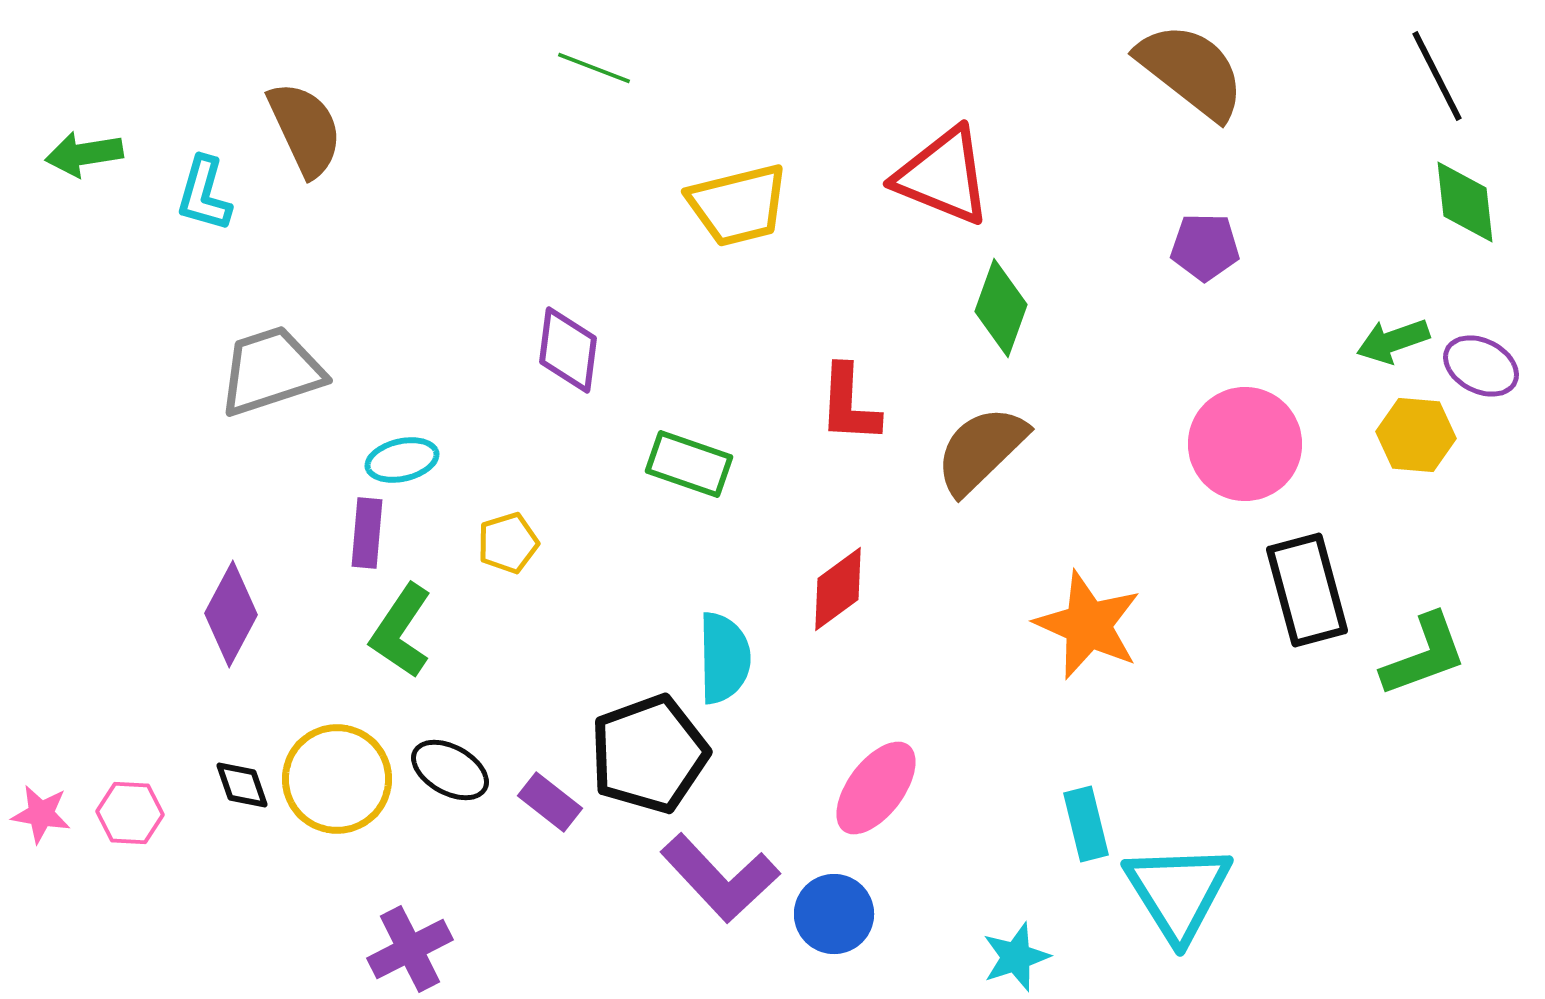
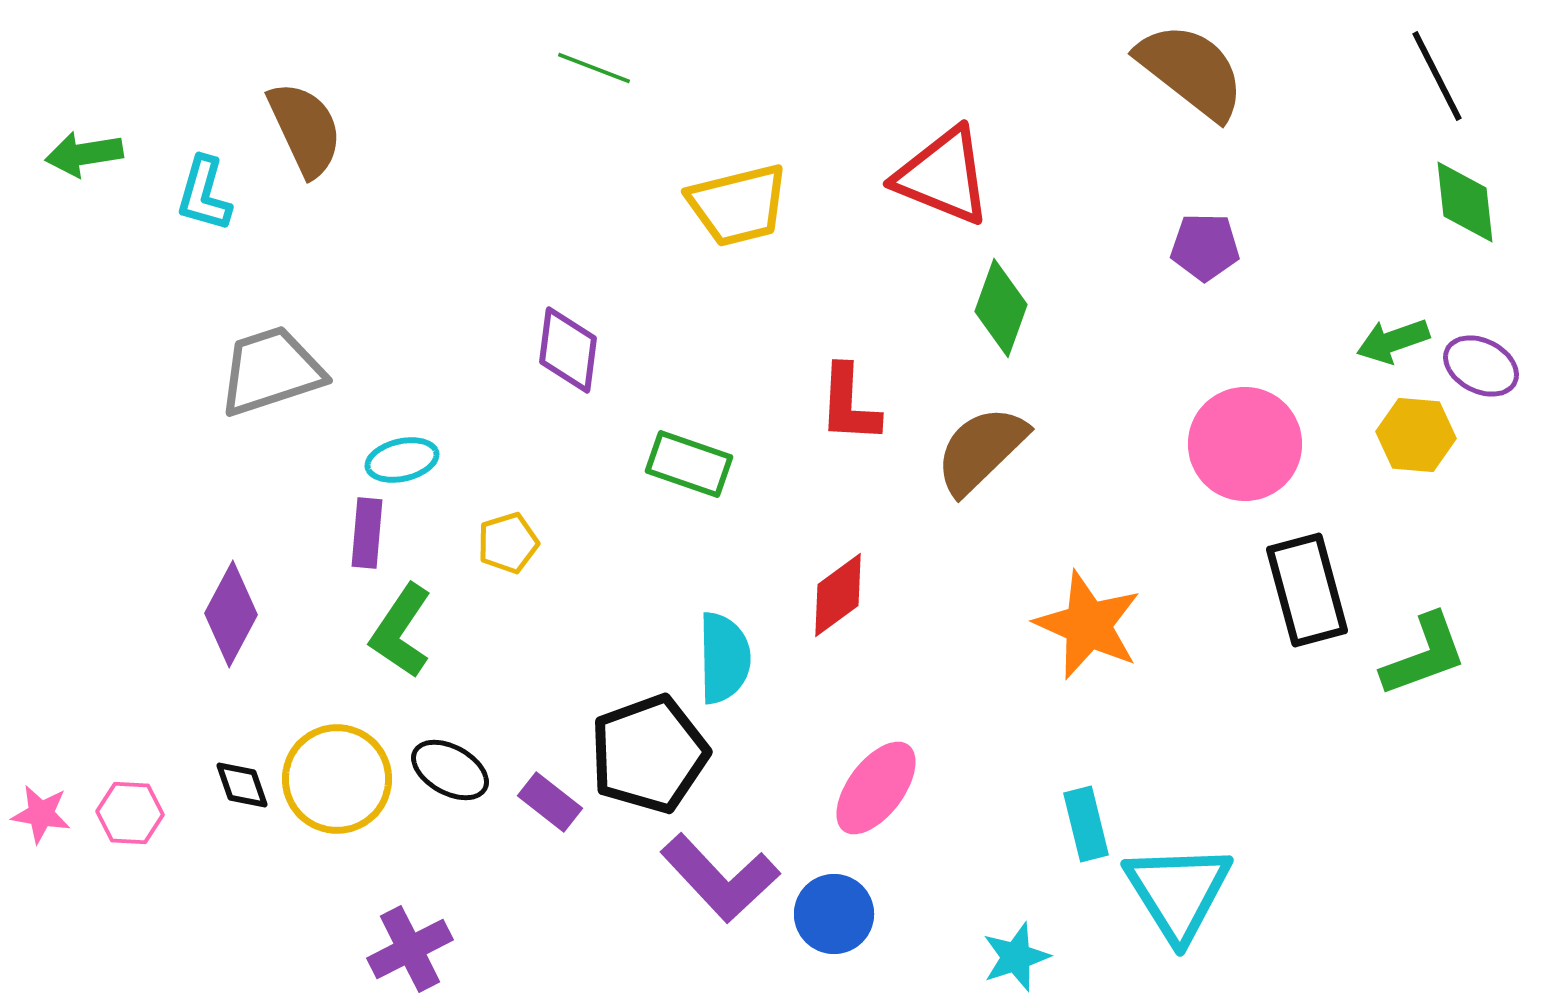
red diamond at (838, 589): moved 6 px down
